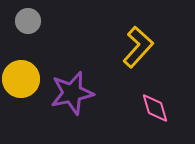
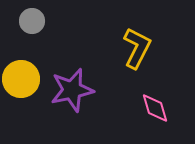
gray circle: moved 4 px right
yellow L-shape: moved 1 px left, 1 px down; rotated 15 degrees counterclockwise
purple star: moved 3 px up
